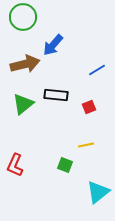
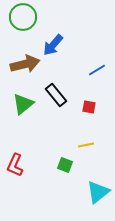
black rectangle: rotated 45 degrees clockwise
red square: rotated 32 degrees clockwise
